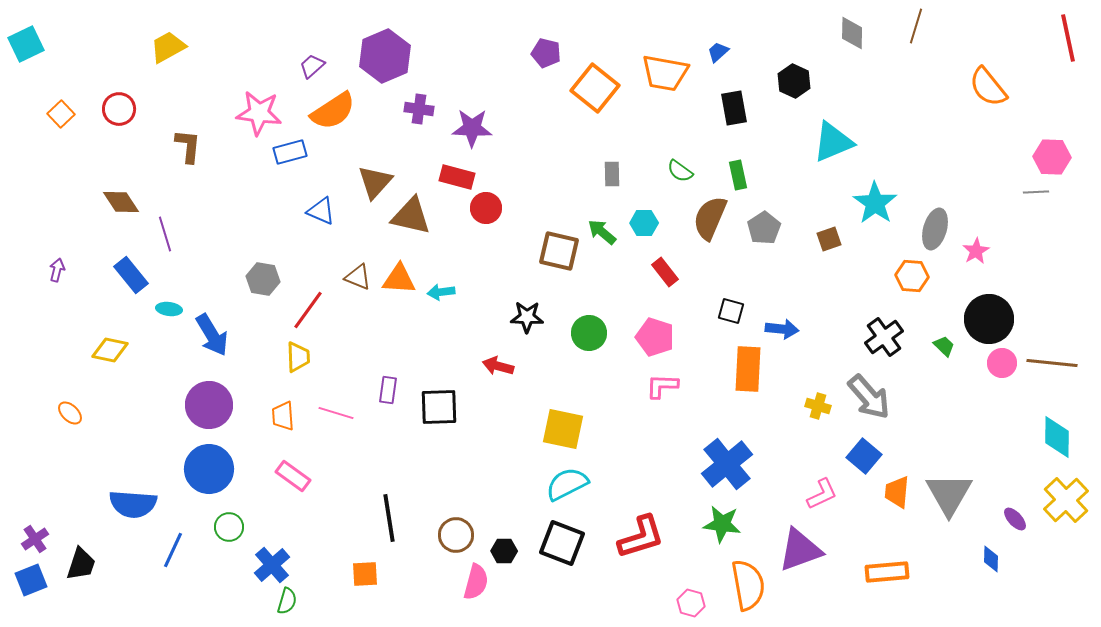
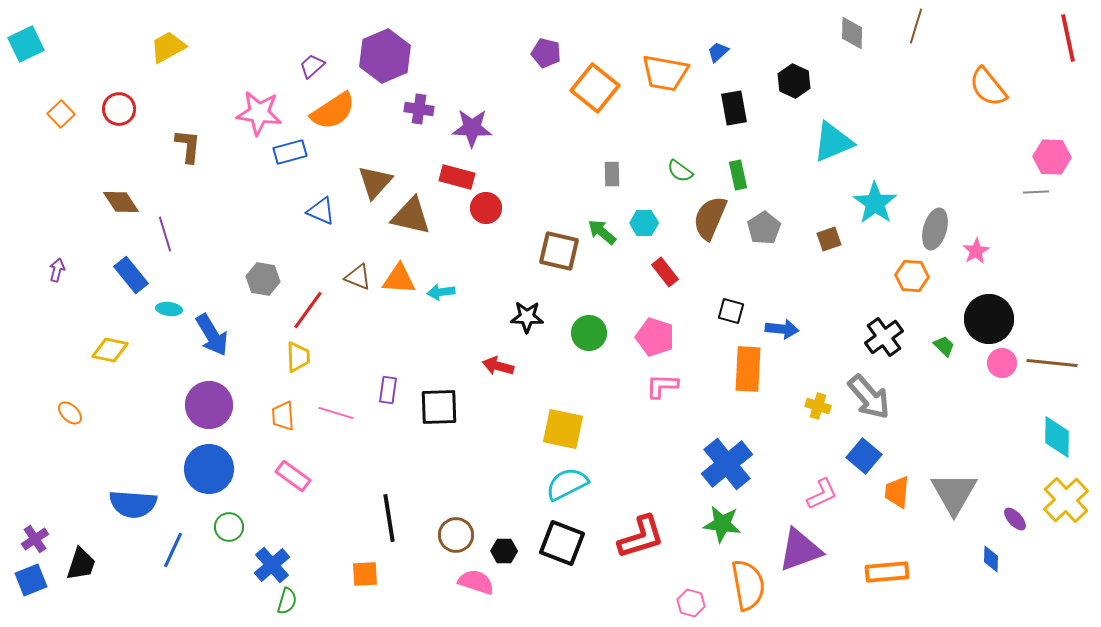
gray triangle at (949, 494): moved 5 px right, 1 px up
pink semicircle at (476, 582): rotated 87 degrees counterclockwise
